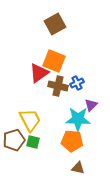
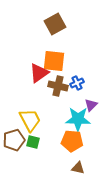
orange square: rotated 15 degrees counterclockwise
